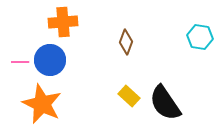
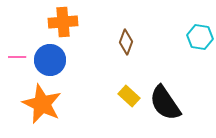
pink line: moved 3 px left, 5 px up
